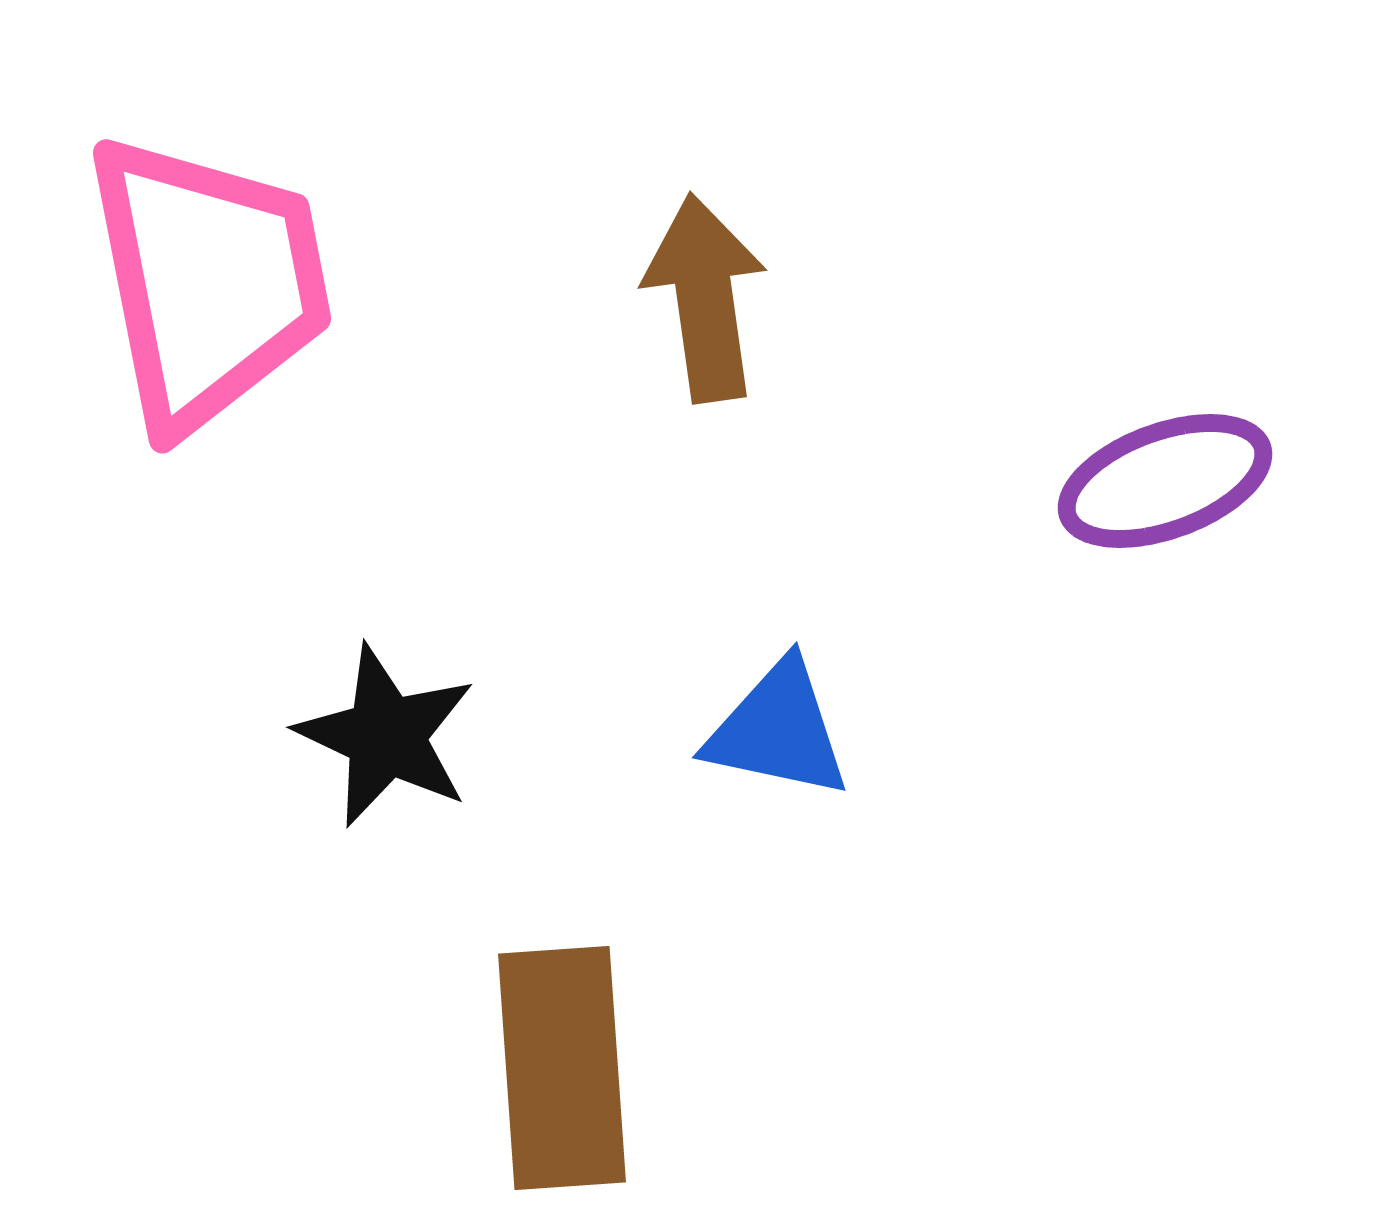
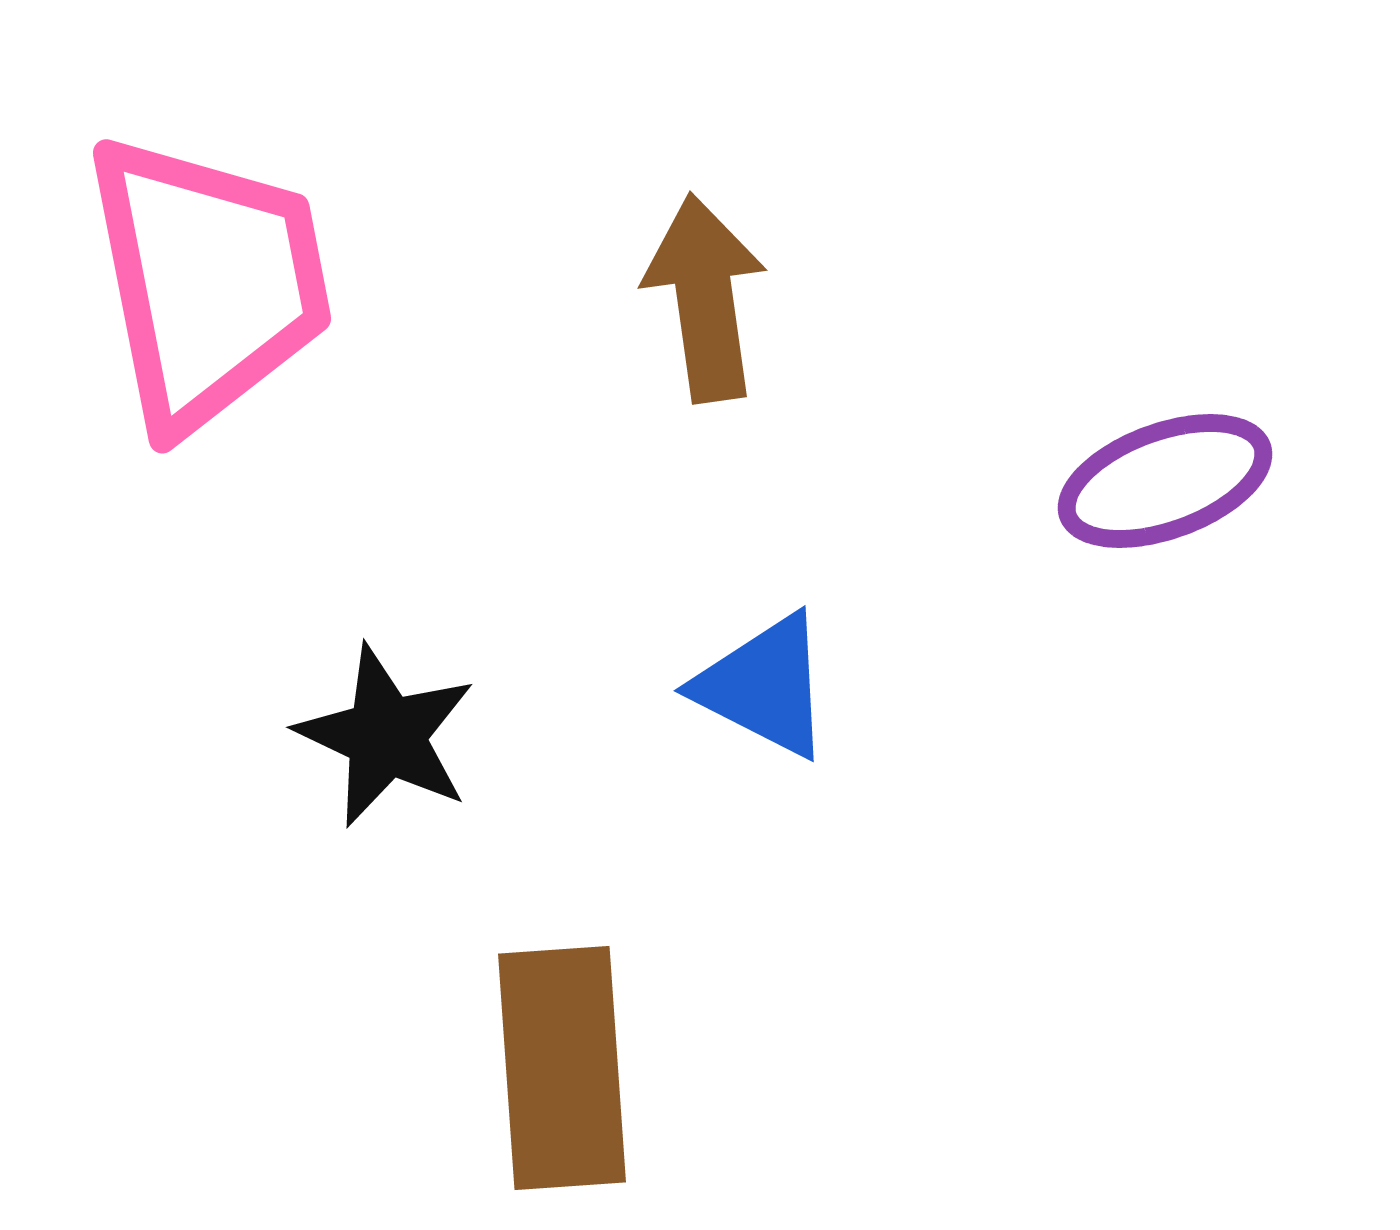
blue triangle: moved 14 px left, 44 px up; rotated 15 degrees clockwise
